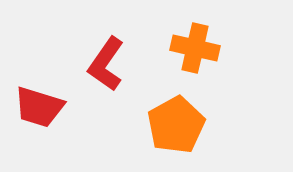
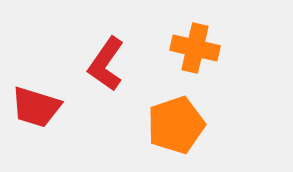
red trapezoid: moved 3 px left
orange pentagon: rotated 10 degrees clockwise
